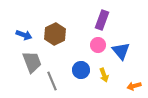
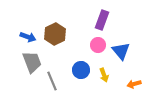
blue arrow: moved 4 px right, 2 px down
orange arrow: moved 2 px up
